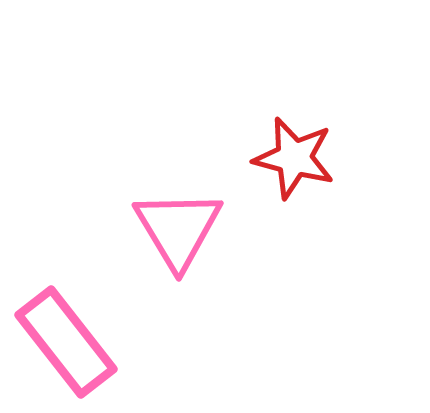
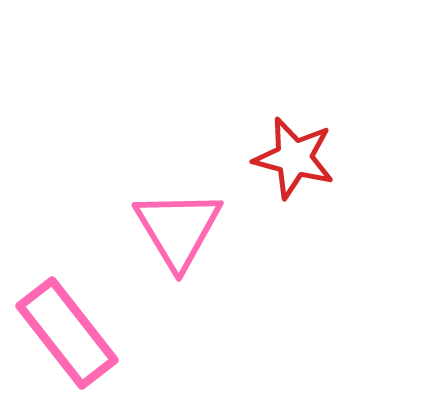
pink rectangle: moved 1 px right, 9 px up
